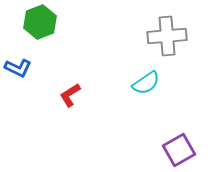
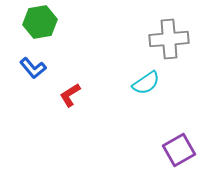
green hexagon: rotated 12 degrees clockwise
gray cross: moved 2 px right, 3 px down
blue L-shape: moved 15 px right; rotated 24 degrees clockwise
